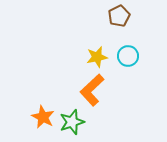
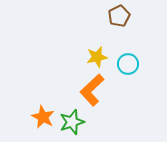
cyan circle: moved 8 px down
